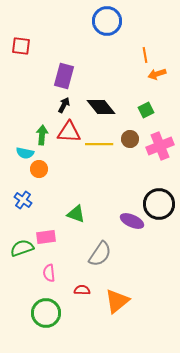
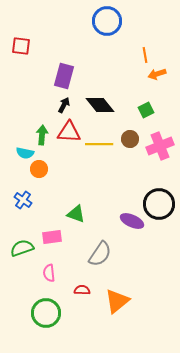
black diamond: moved 1 px left, 2 px up
pink rectangle: moved 6 px right
